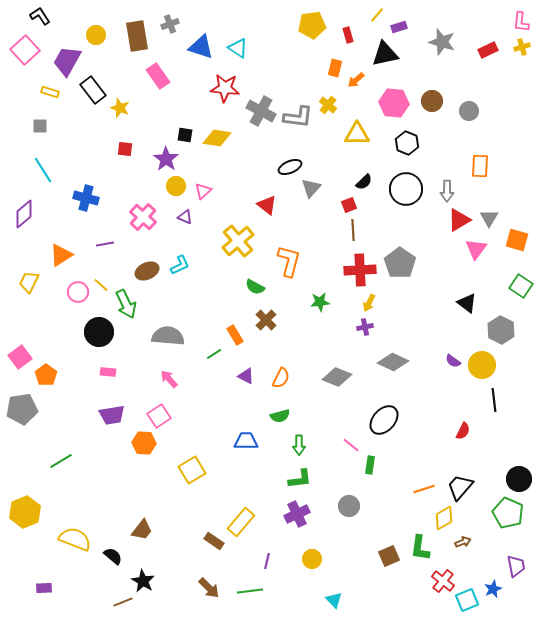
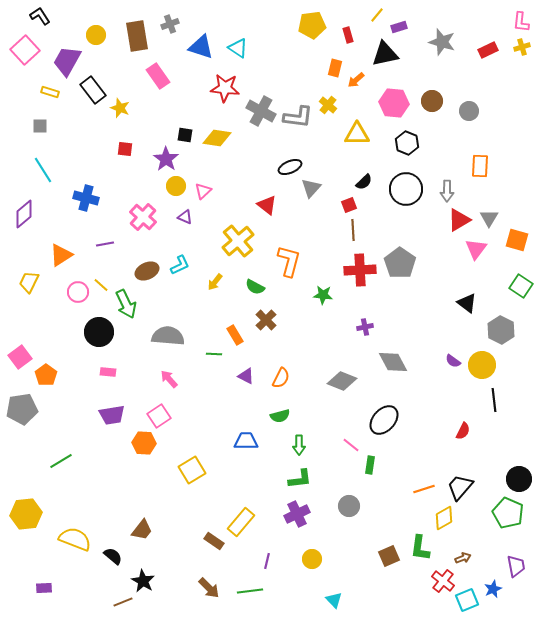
green star at (320, 302): moved 3 px right, 7 px up; rotated 12 degrees clockwise
yellow arrow at (369, 303): moved 154 px left, 21 px up; rotated 12 degrees clockwise
green line at (214, 354): rotated 35 degrees clockwise
gray diamond at (393, 362): rotated 36 degrees clockwise
gray diamond at (337, 377): moved 5 px right, 4 px down
yellow hexagon at (25, 512): moved 1 px right, 2 px down; rotated 16 degrees clockwise
brown arrow at (463, 542): moved 16 px down
